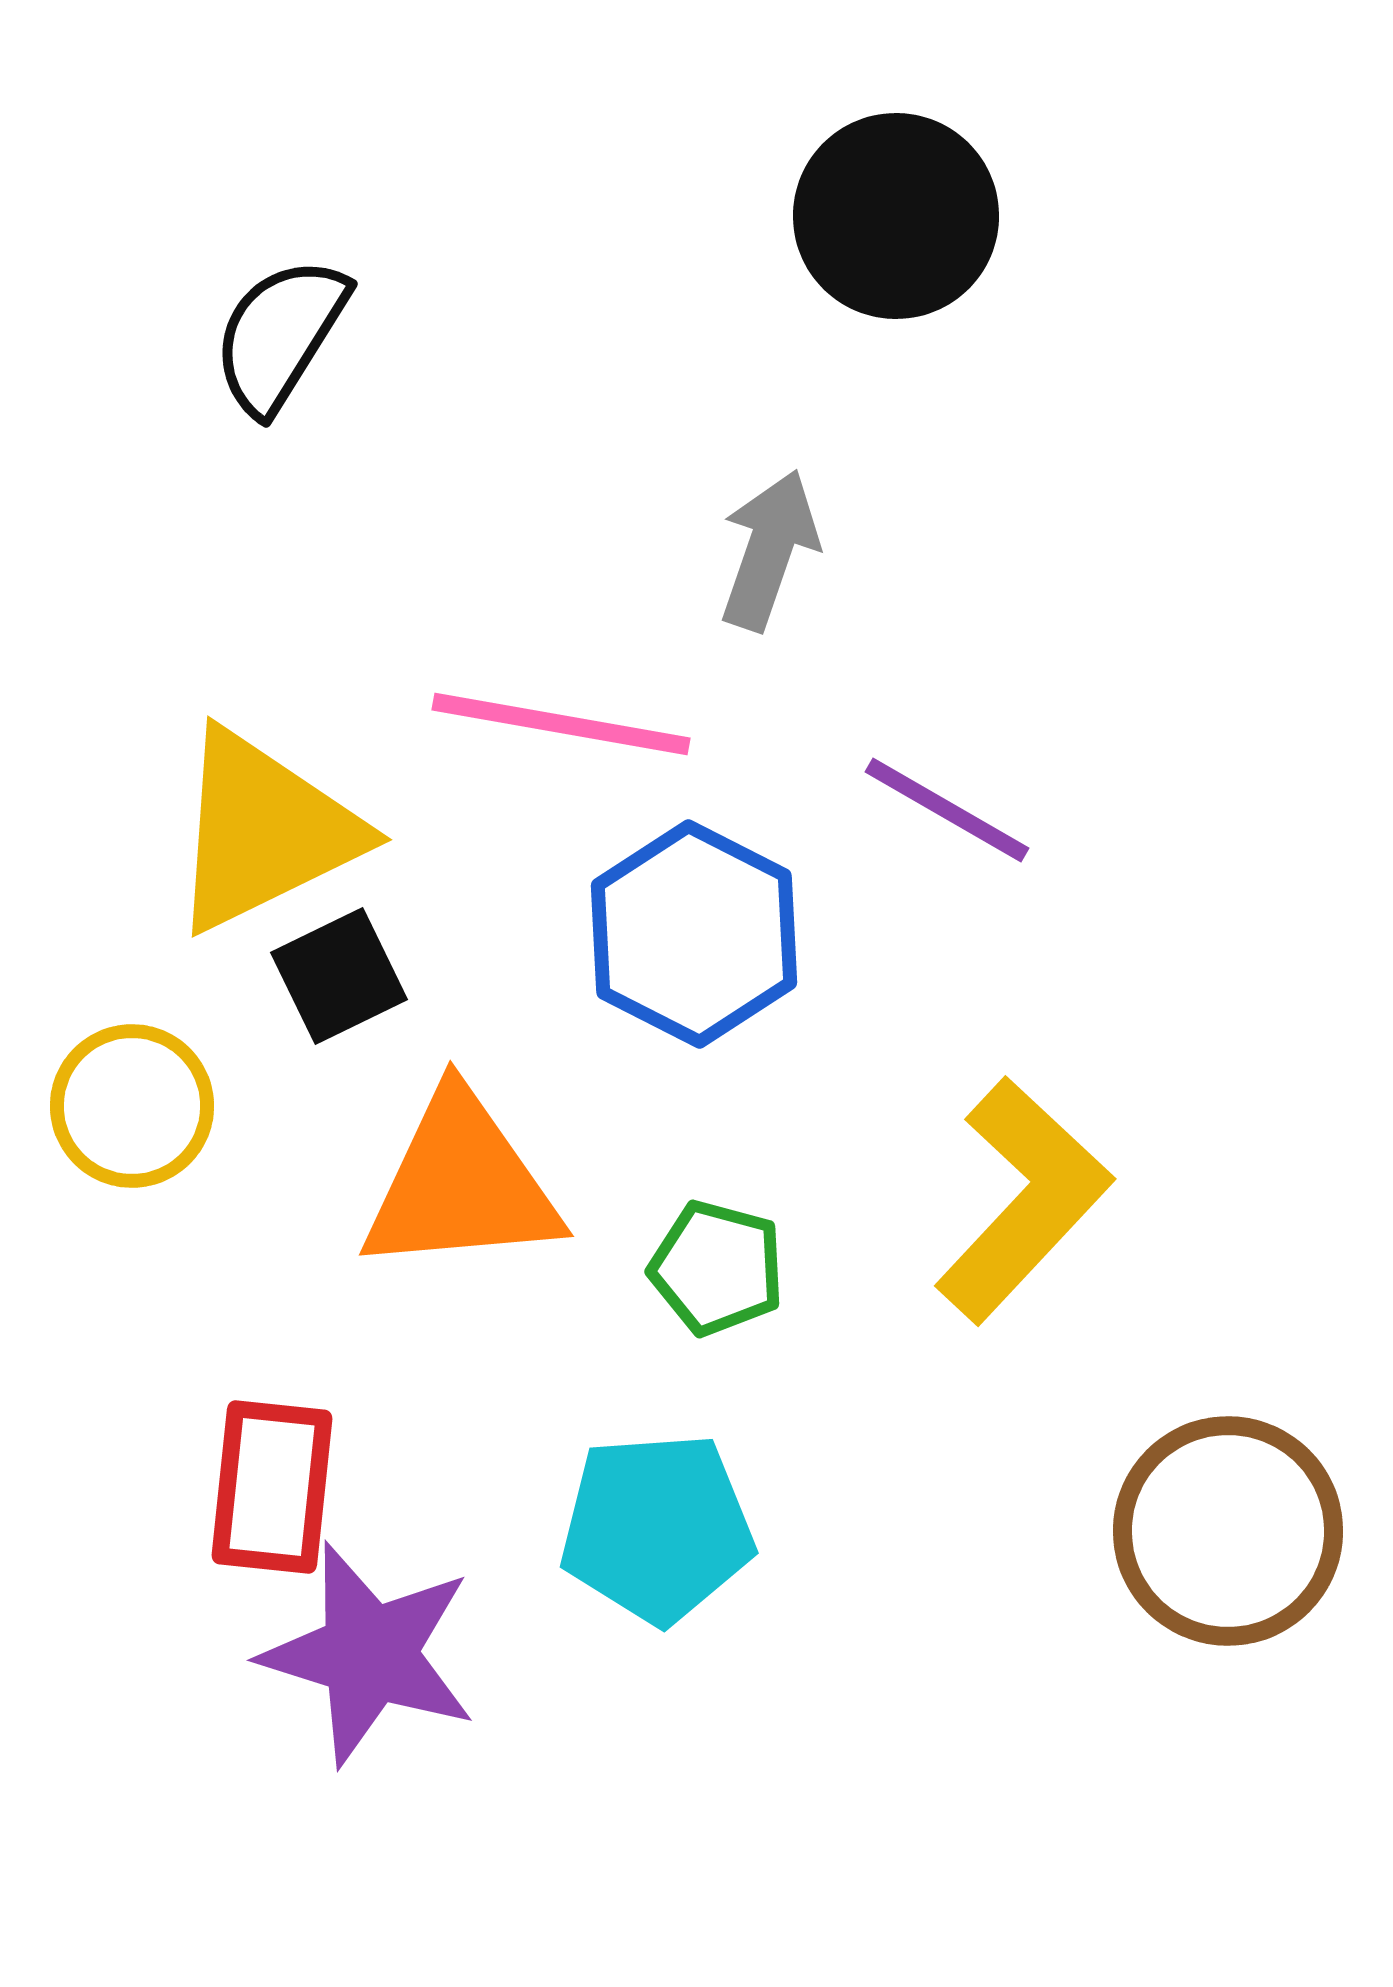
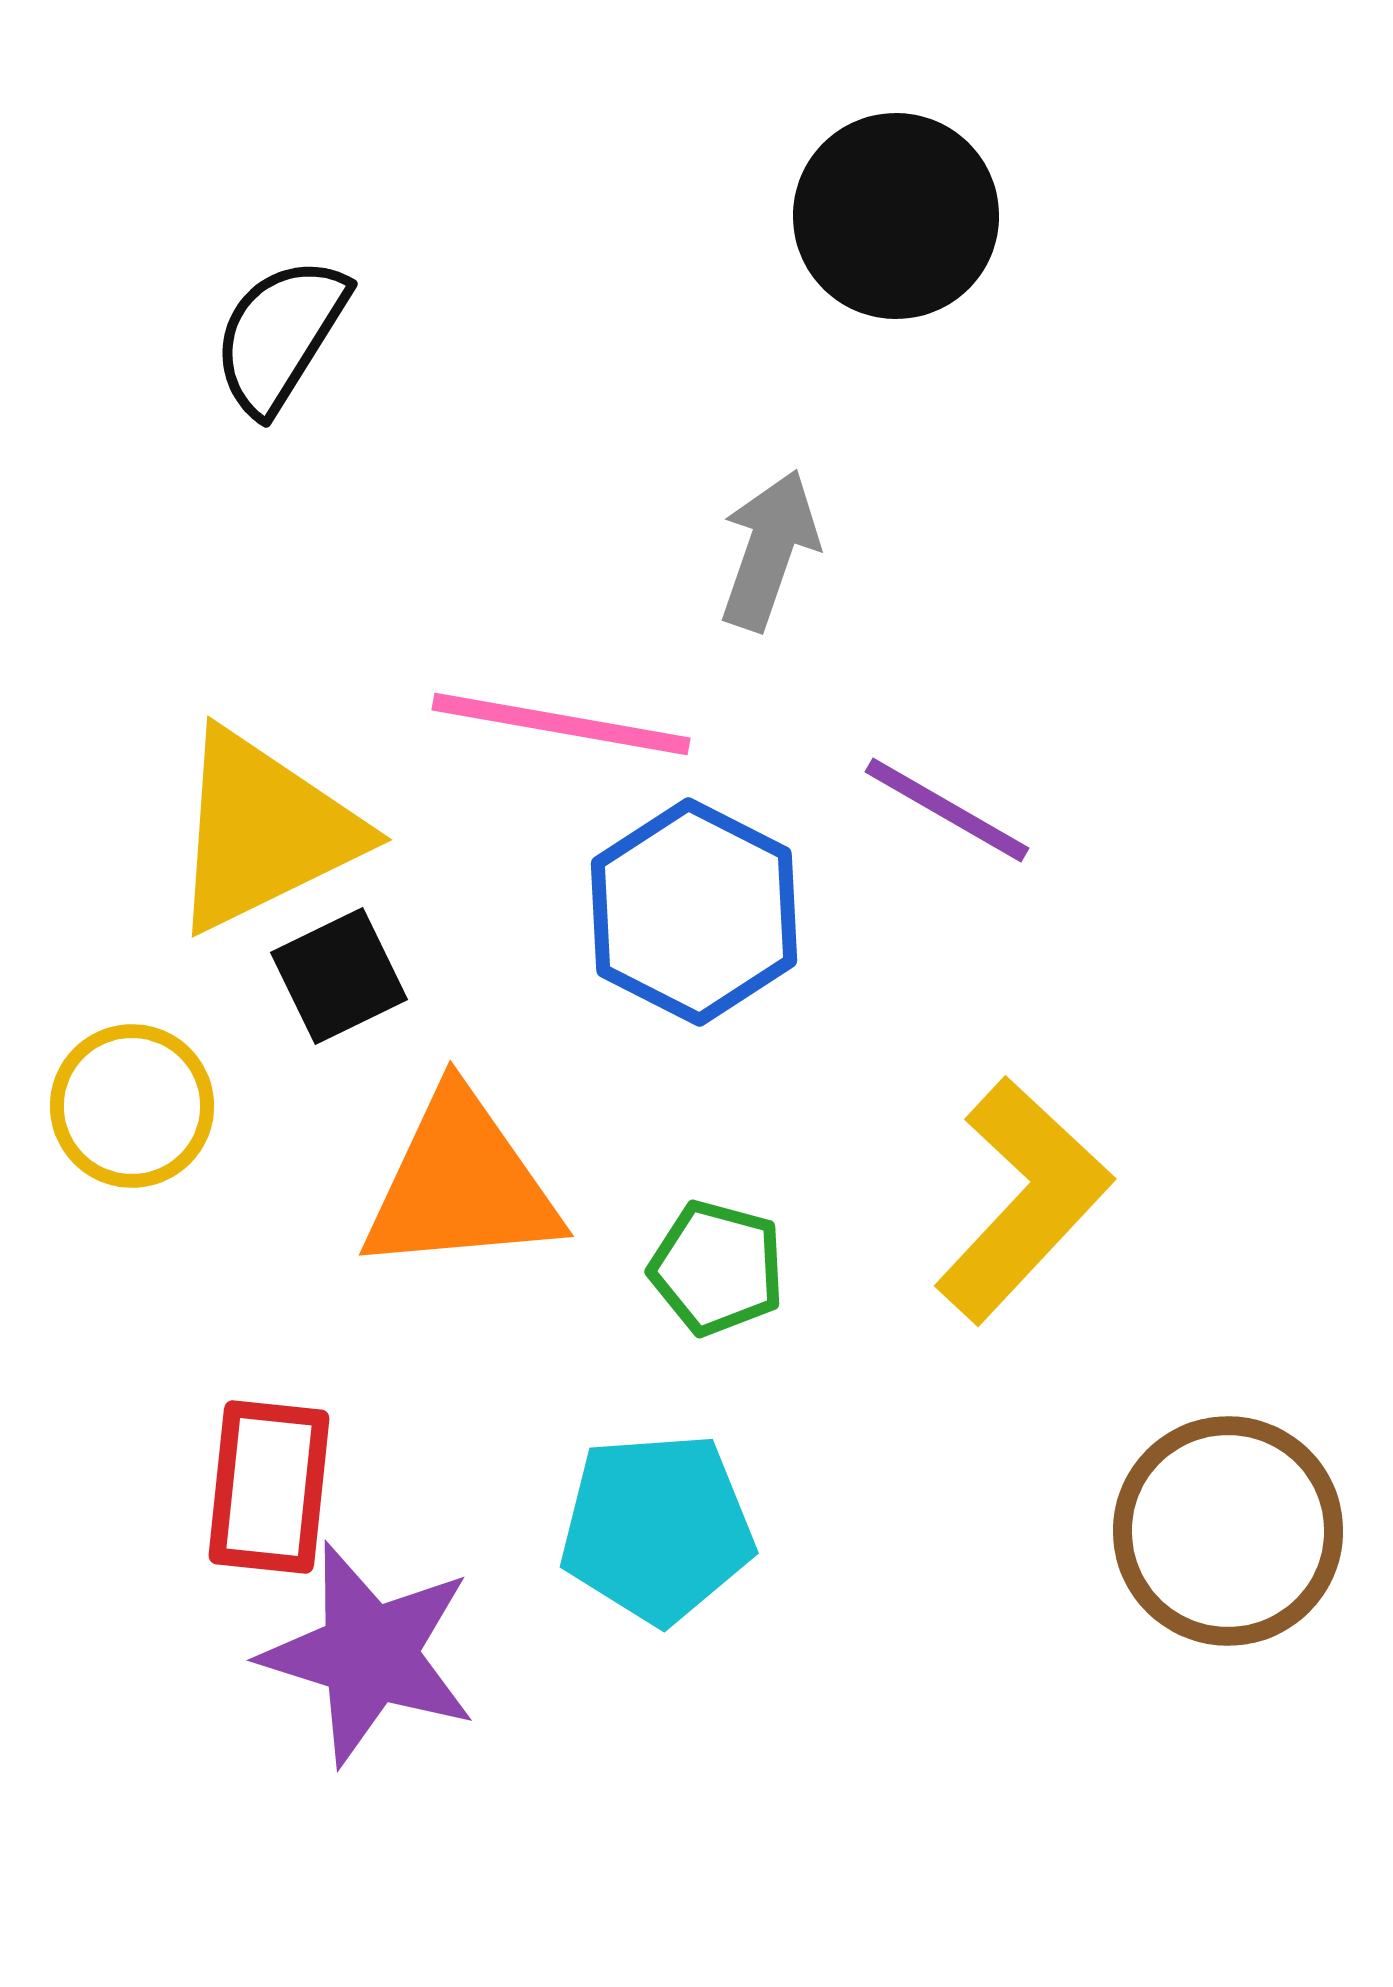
blue hexagon: moved 22 px up
red rectangle: moved 3 px left
